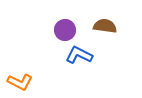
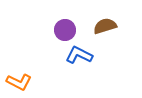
brown semicircle: rotated 25 degrees counterclockwise
orange L-shape: moved 1 px left
